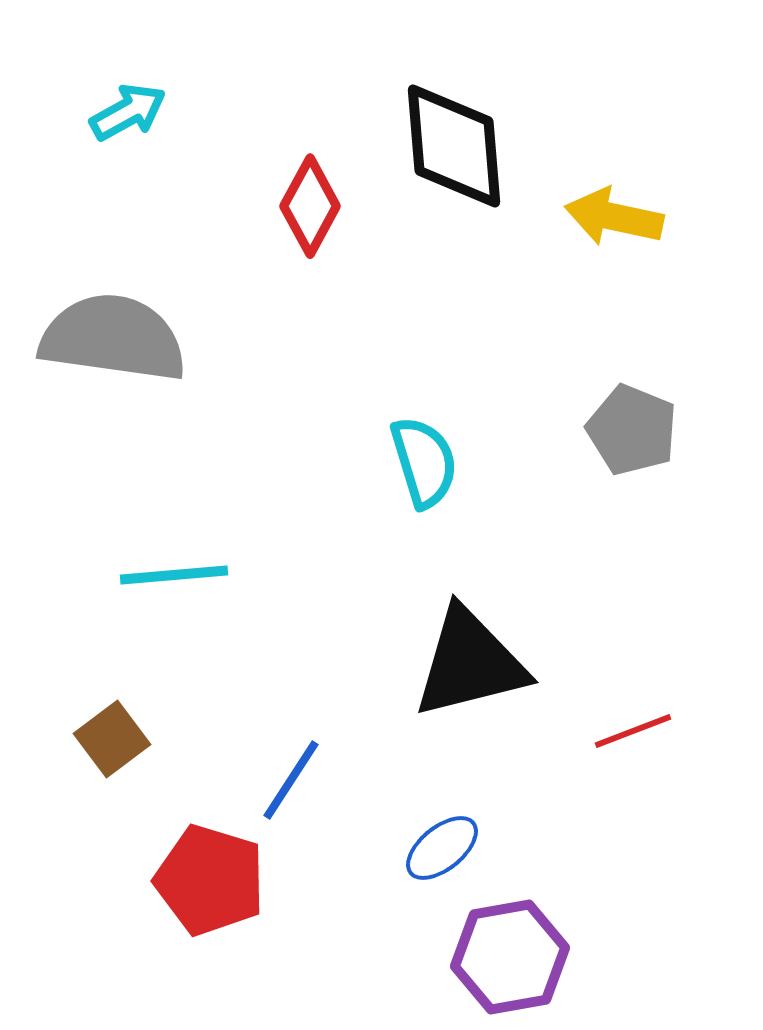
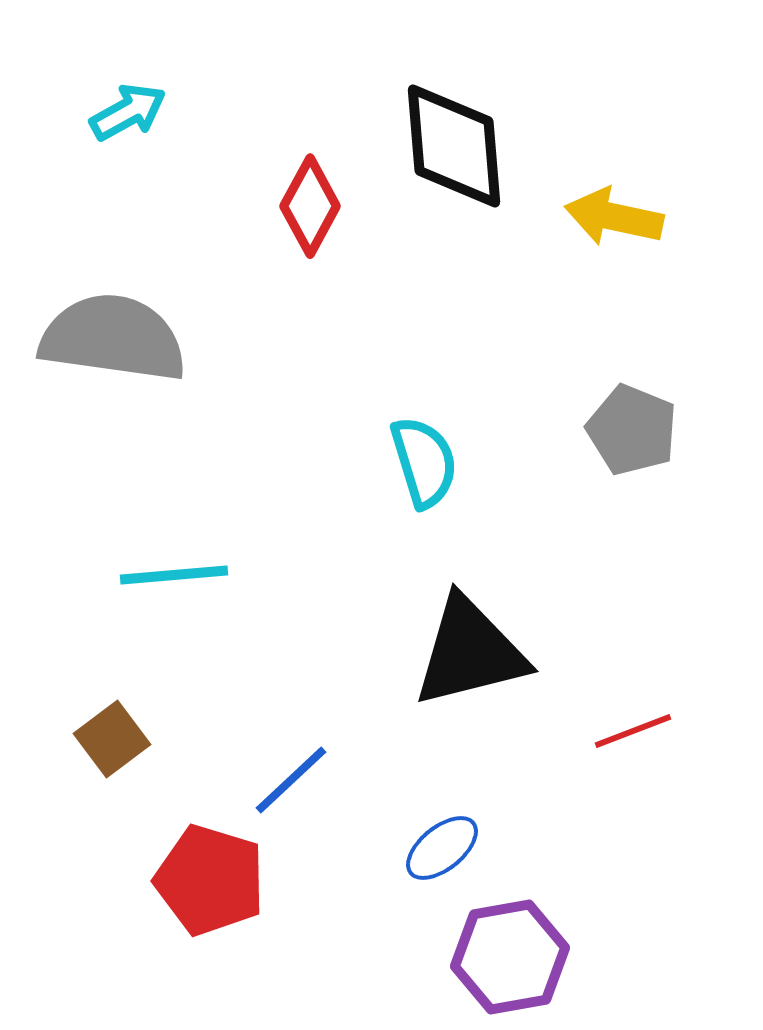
black triangle: moved 11 px up
blue line: rotated 14 degrees clockwise
